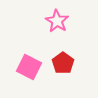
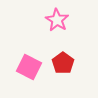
pink star: moved 1 px up
